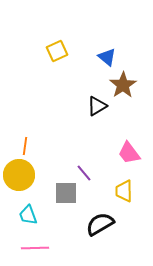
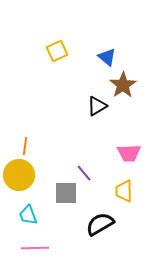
pink trapezoid: rotated 55 degrees counterclockwise
